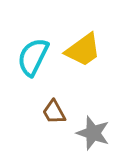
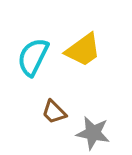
brown trapezoid: rotated 16 degrees counterclockwise
gray star: rotated 8 degrees counterclockwise
